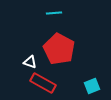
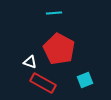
cyan square: moved 7 px left, 6 px up
